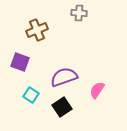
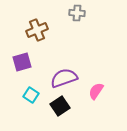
gray cross: moved 2 px left
purple square: moved 2 px right; rotated 36 degrees counterclockwise
purple semicircle: moved 1 px down
pink semicircle: moved 1 px left, 1 px down
black square: moved 2 px left, 1 px up
